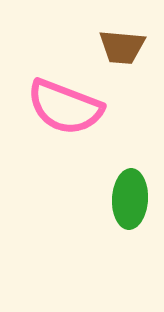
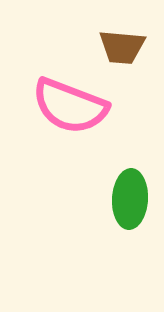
pink semicircle: moved 5 px right, 1 px up
